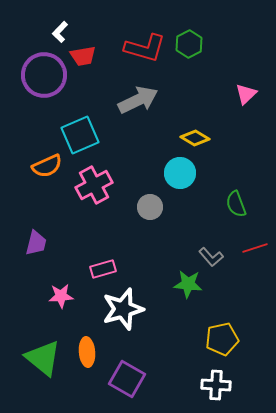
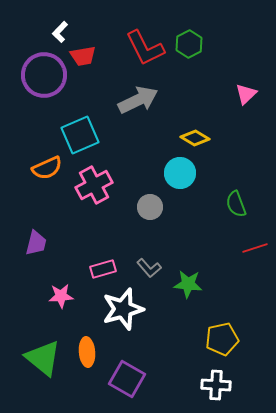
red L-shape: rotated 48 degrees clockwise
orange semicircle: moved 2 px down
gray L-shape: moved 62 px left, 11 px down
